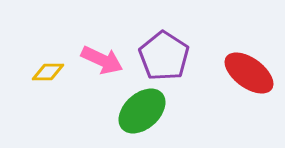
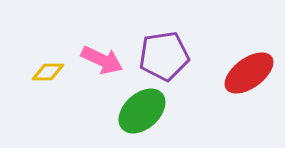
purple pentagon: rotated 30 degrees clockwise
red ellipse: rotated 72 degrees counterclockwise
